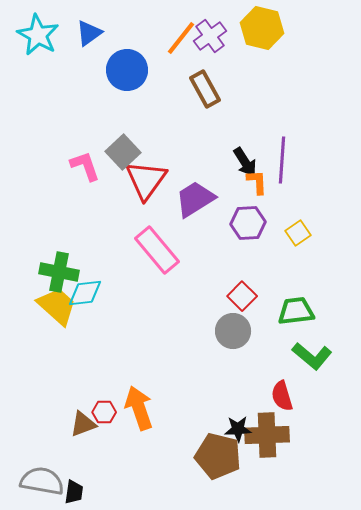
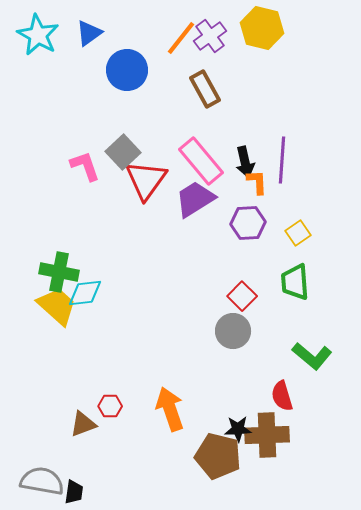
black arrow: rotated 20 degrees clockwise
pink rectangle: moved 44 px right, 89 px up
green trapezoid: moved 1 px left, 29 px up; rotated 87 degrees counterclockwise
orange arrow: moved 31 px right, 1 px down
red hexagon: moved 6 px right, 6 px up
